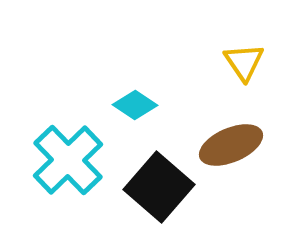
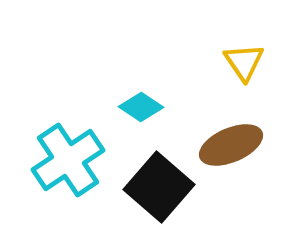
cyan diamond: moved 6 px right, 2 px down
cyan cross: rotated 10 degrees clockwise
